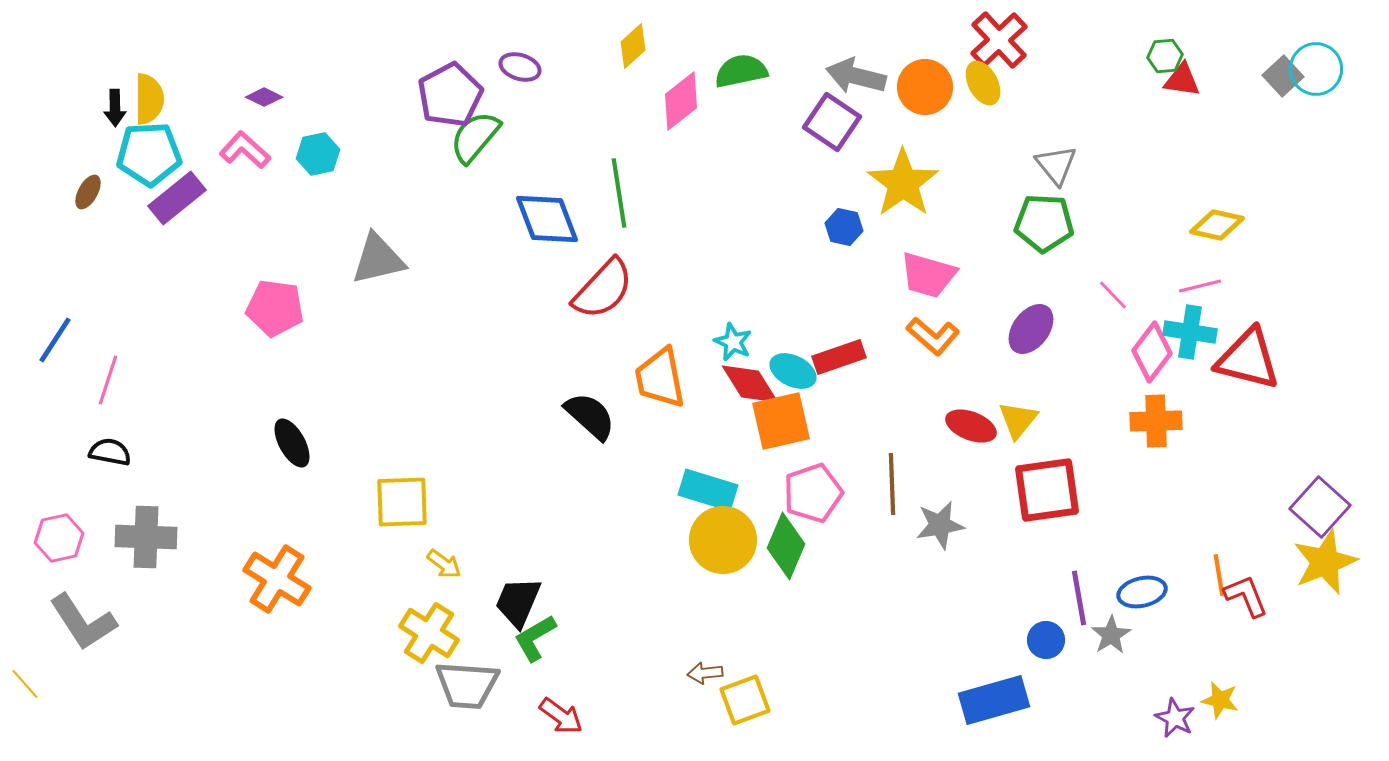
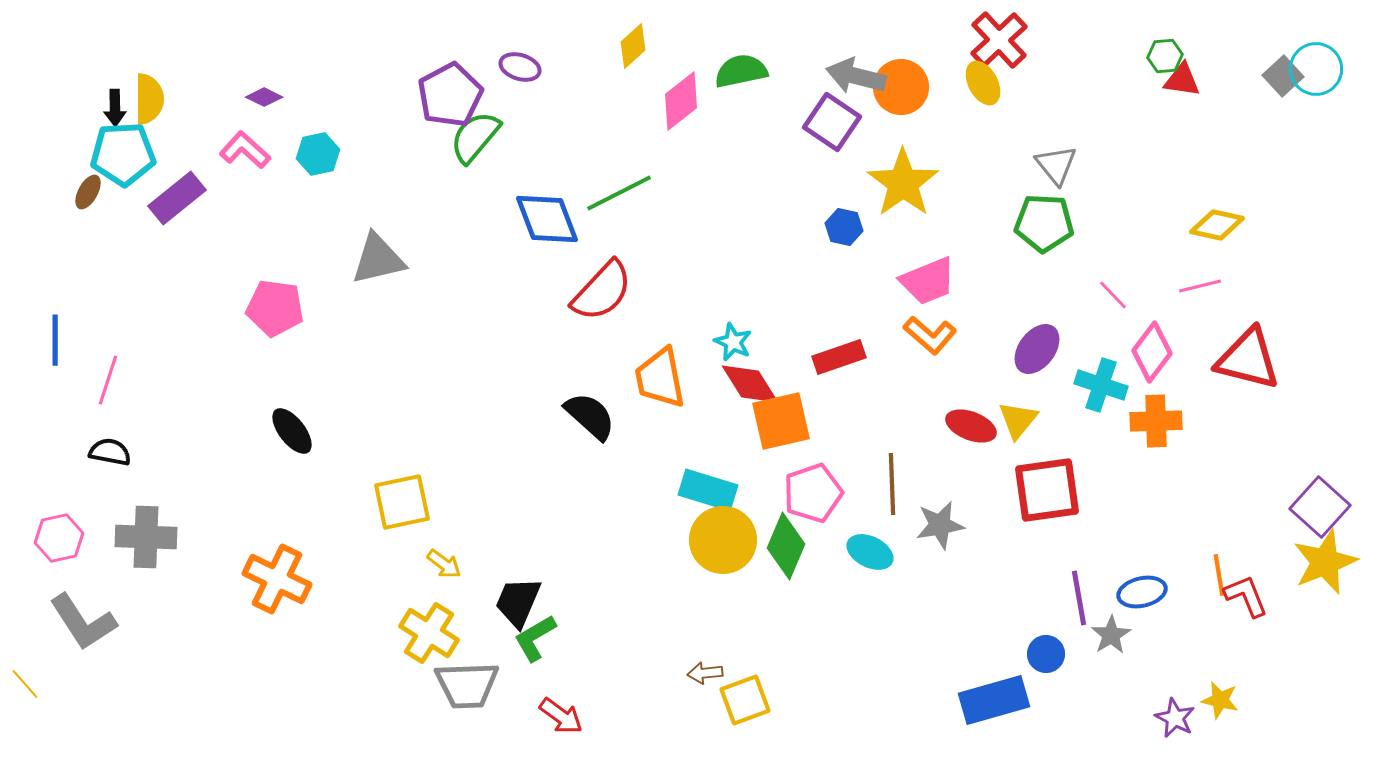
orange circle at (925, 87): moved 24 px left
cyan pentagon at (149, 154): moved 26 px left
green line at (619, 193): rotated 72 degrees clockwise
pink trapezoid at (928, 275): moved 6 px down; rotated 38 degrees counterclockwise
red semicircle at (603, 289): moved 1 px left, 2 px down
purple ellipse at (1031, 329): moved 6 px right, 20 px down
cyan cross at (1190, 332): moved 89 px left, 53 px down; rotated 9 degrees clockwise
orange L-shape at (933, 336): moved 3 px left, 1 px up
blue line at (55, 340): rotated 33 degrees counterclockwise
cyan ellipse at (793, 371): moved 77 px right, 181 px down
black ellipse at (292, 443): moved 12 px up; rotated 9 degrees counterclockwise
yellow square at (402, 502): rotated 10 degrees counterclockwise
orange cross at (277, 579): rotated 6 degrees counterclockwise
blue circle at (1046, 640): moved 14 px down
gray trapezoid at (467, 685): rotated 6 degrees counterclockwise
